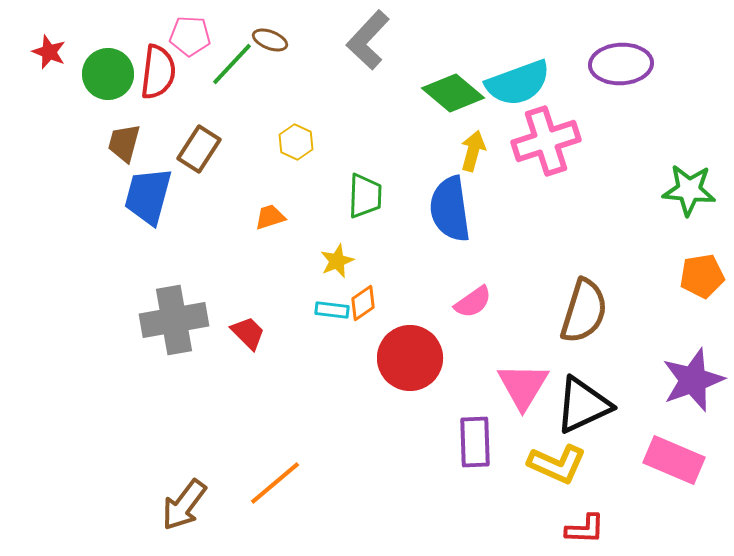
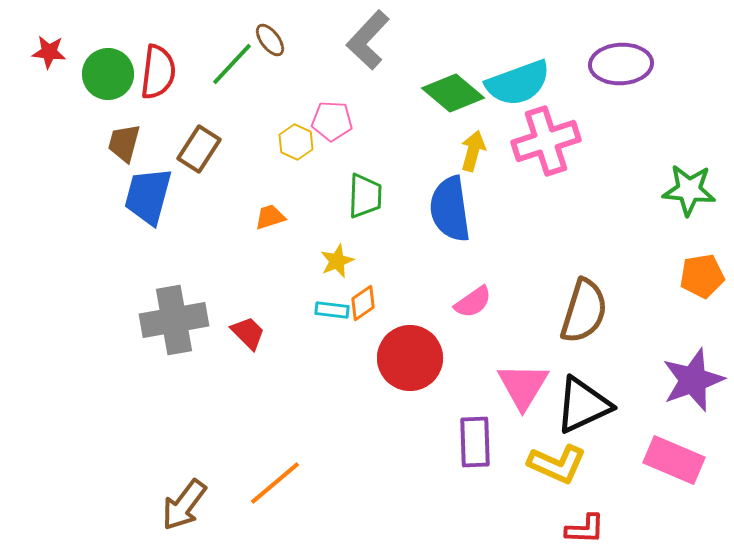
pink pentagon: moved 142 px right, 85 px down
brown ellipse: rotated 32 degrees clockwise
red star: rotated 16 degrees counterclockwise
